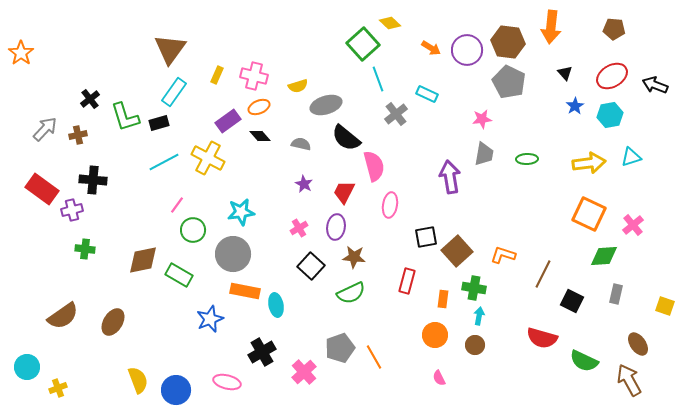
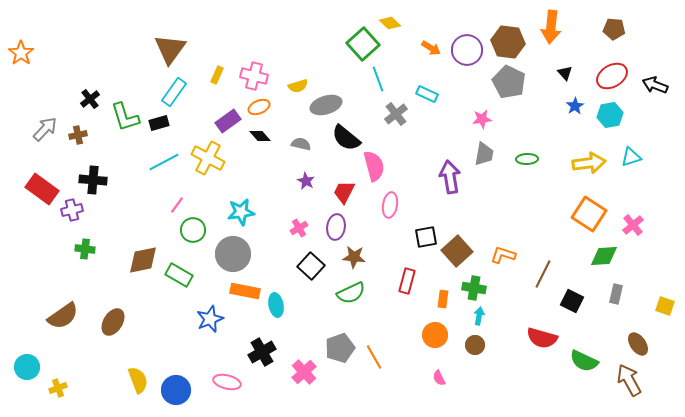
purple star at (304, 184): moved 2 px right, 3 px up
orange square at (589, 214): rotated 8 degrees clockwise
